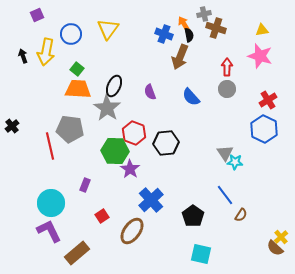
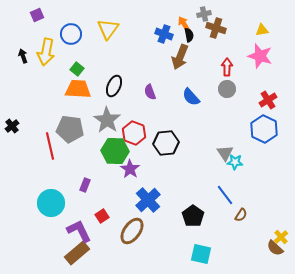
gray star at (107, 108): moved 12 px down
blue cross at (151, 200): moved 3 px left
purple L-shape at (49, 231): moved 30 px right
